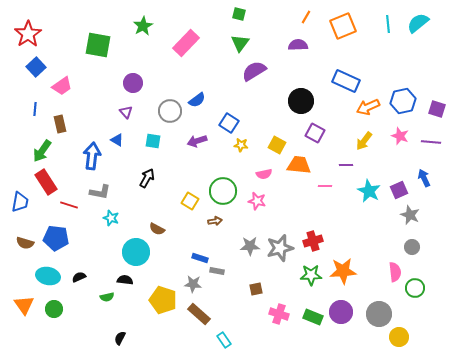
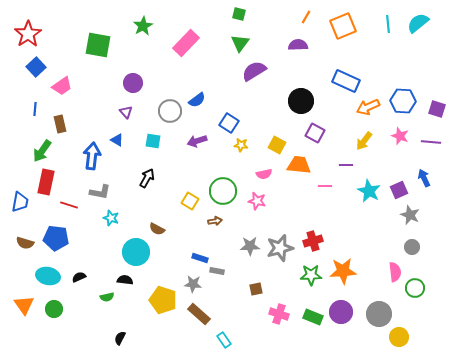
blue hexagon at (403, 101): rotated 15 degrees clockwise
red rectangle at (46, 182): rotated 45 degrees clockwise
